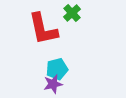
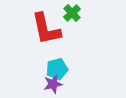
red L-shape: moved 3 px right
